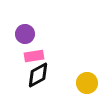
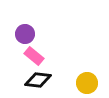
pink rectangle: rotated 48 degrees clockwise
black diamond: moved 5 px down; rotated 36 degrees clockwise
